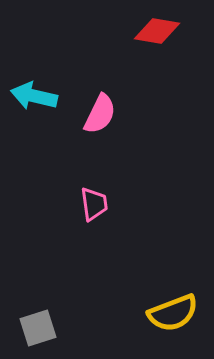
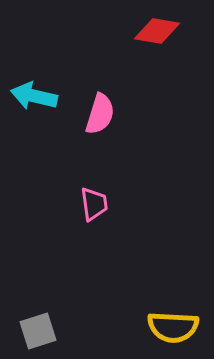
pink semicircle: rotated 9 degrees counterclockwise
yellow semicircle: moved 14 px down; rotated 24 degrees clockwise
gray square: moved 3 px down
